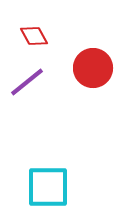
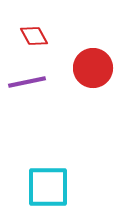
purple line: rotated 27 degrees clockwise
